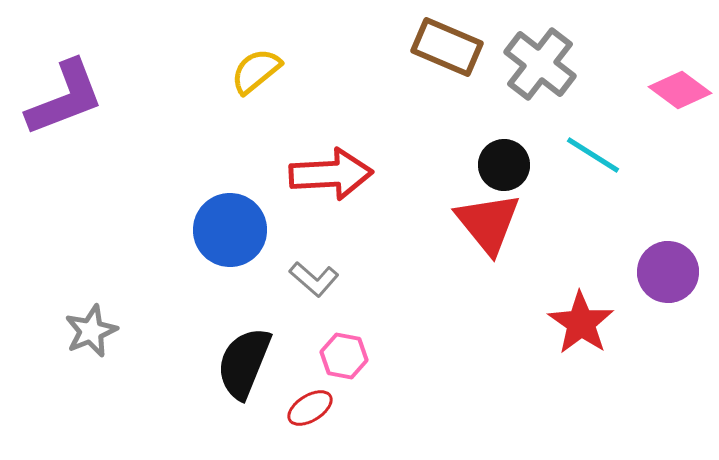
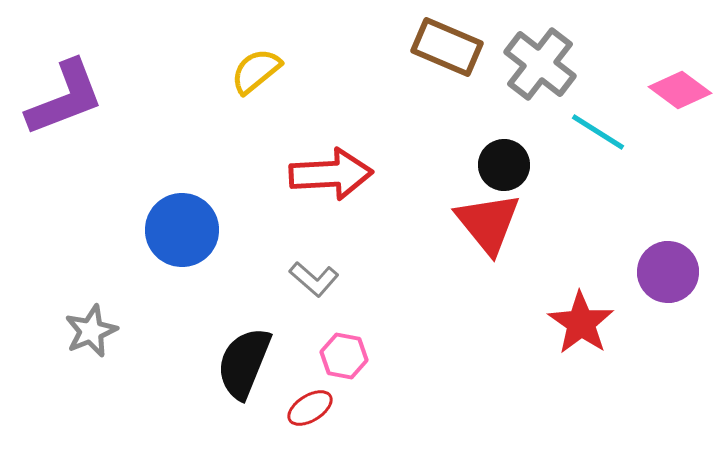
cyan line: moved 5 px right, 23 px up
blue circle: moved 48 px left
